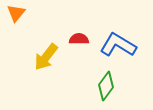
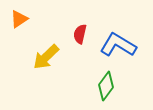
orange triangle: moved 3 px right, 6 px down; rotated 18 degrees clockwise
red semicircle: moved 1 px right, 5 px up; rotated 78 degrees counterclockwise
yellow arrow: rotated 8 degrees clockwise
